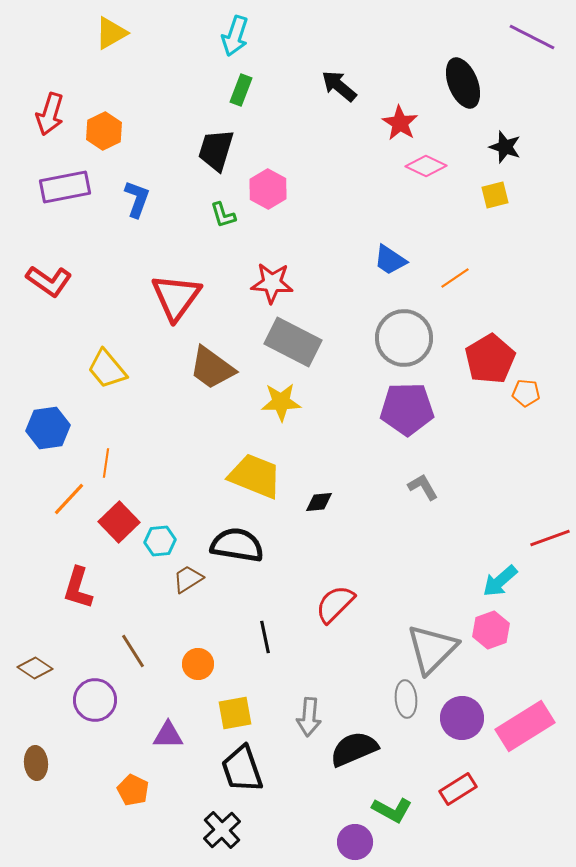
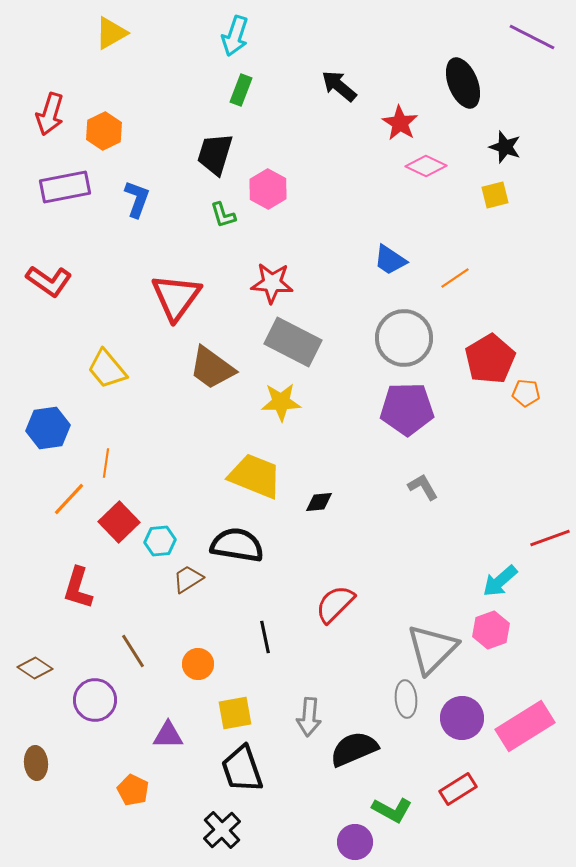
black trapezoid at (216, 150): moved 1 px left, 4 px down
